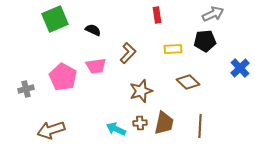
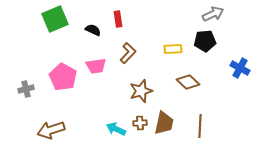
red rectangle: moved 39 px left, 4 px down
blue cross: rotated 18 degrees counterclockwise
